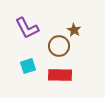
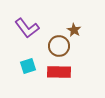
purple L-shape: rotated 10 degrees counterclockwise
red rectangle: moved 1 px left, 3 px up
